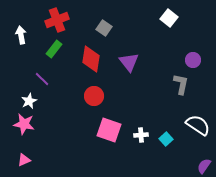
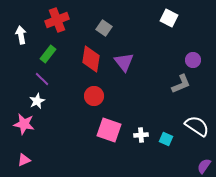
white square: rotated 12 degrees counterclockwise
green rectangle: moved 6 px left, 5 px down
purple triangle: moved 5 px left
gray L-shape: rotated 55 degrees clockwise
white star: moved 8 px right
white semicircle: moved 1 px left, 1 px down
cyan square: rotated 24 degrees counterclockwise
